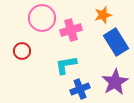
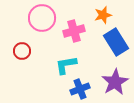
pink cross: moved 3 px right, 1 px down
